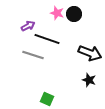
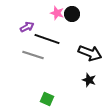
black circle: moved 2 px left
purple arrow: moved 1 px left, 1 px down
